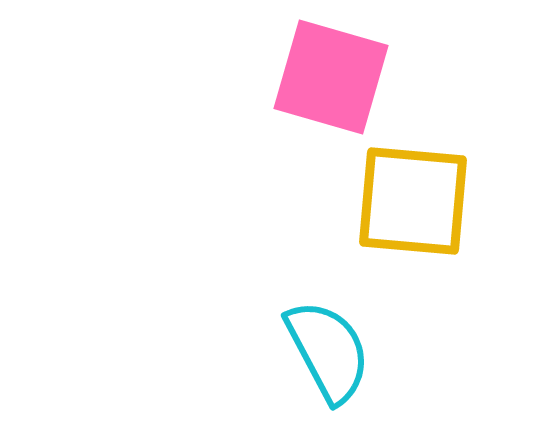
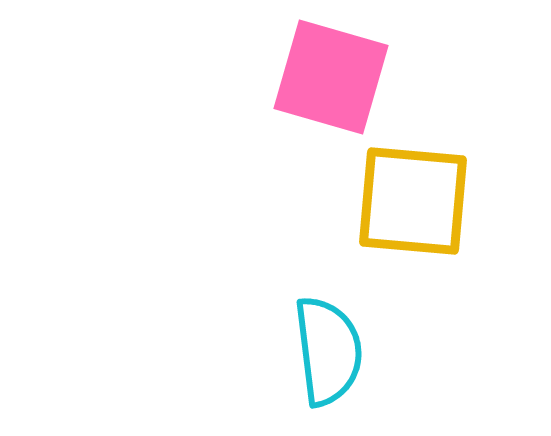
cyan semicircle: rotated 21 degrees clockwise
